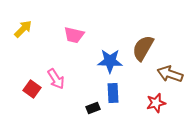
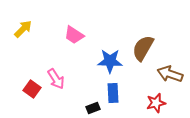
pink trapezoid: rotated 20 degrees clockwise
